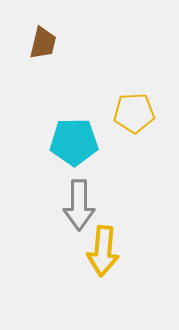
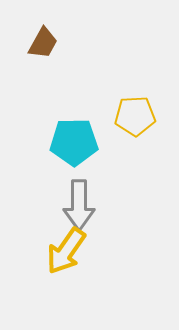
brown trapezoid: rotated 16 degrees clockwise
yellow pentagon: moved 1 px right, 3 px down
yellow arrow: moved 37 px left; rotated 30 degrees clockwise
